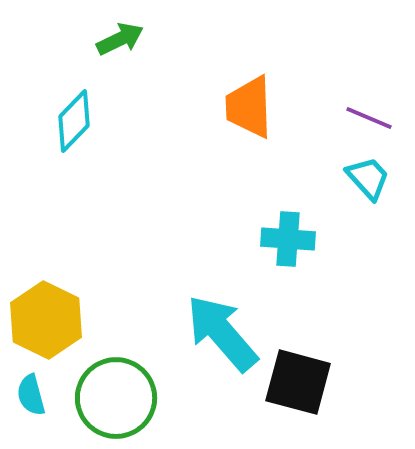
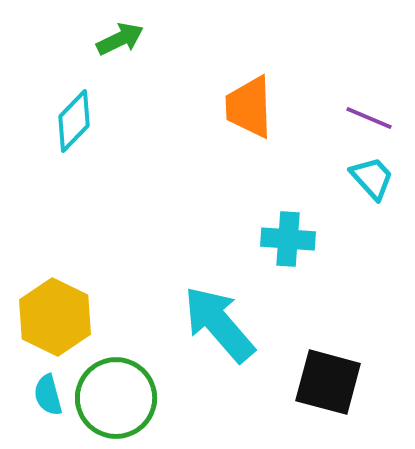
cyan trapezoid: moved 4 px right
yellow hexagon: moved 9 px right, 3 px up
cyan arrow: moved 3 px left, 9 px up
black square: moved 30 px right
cyan semicircle: moved 17 px right
